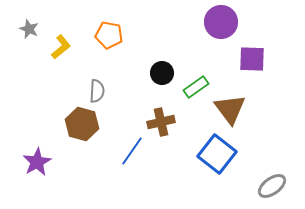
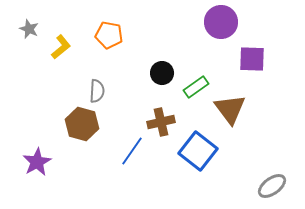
blue square: moved 19 px left, 3 px up
